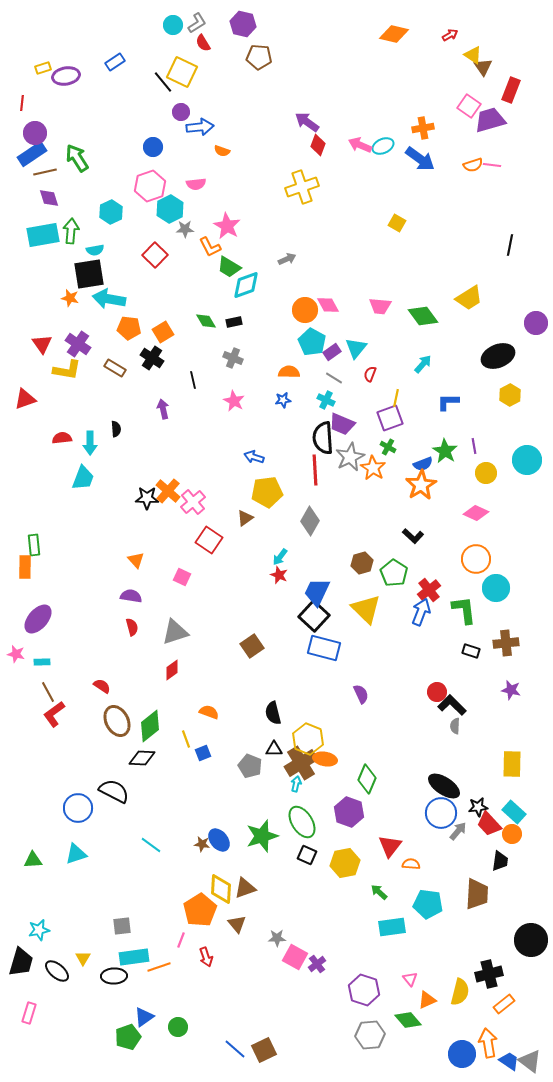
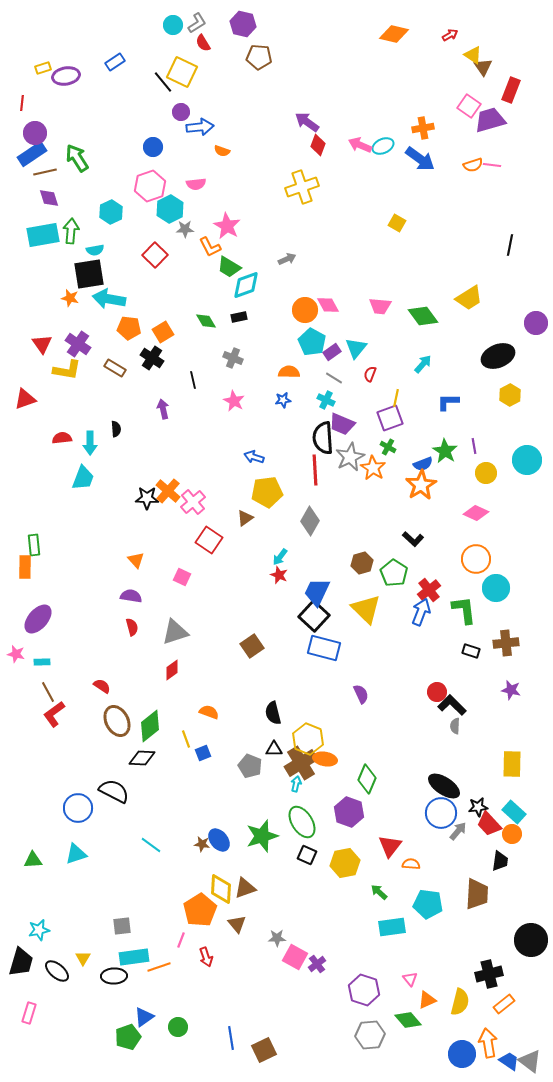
black rectangle at (234, 322): moved 5 px right, 5 px up
black L-shape at (413, 536): moved 3 px down
yellow semicircle at (460, 992): moved 10 px down
blue line at (235, 1049): moved 4 px left, 11 px up; rotated 40 degrees clockwise
